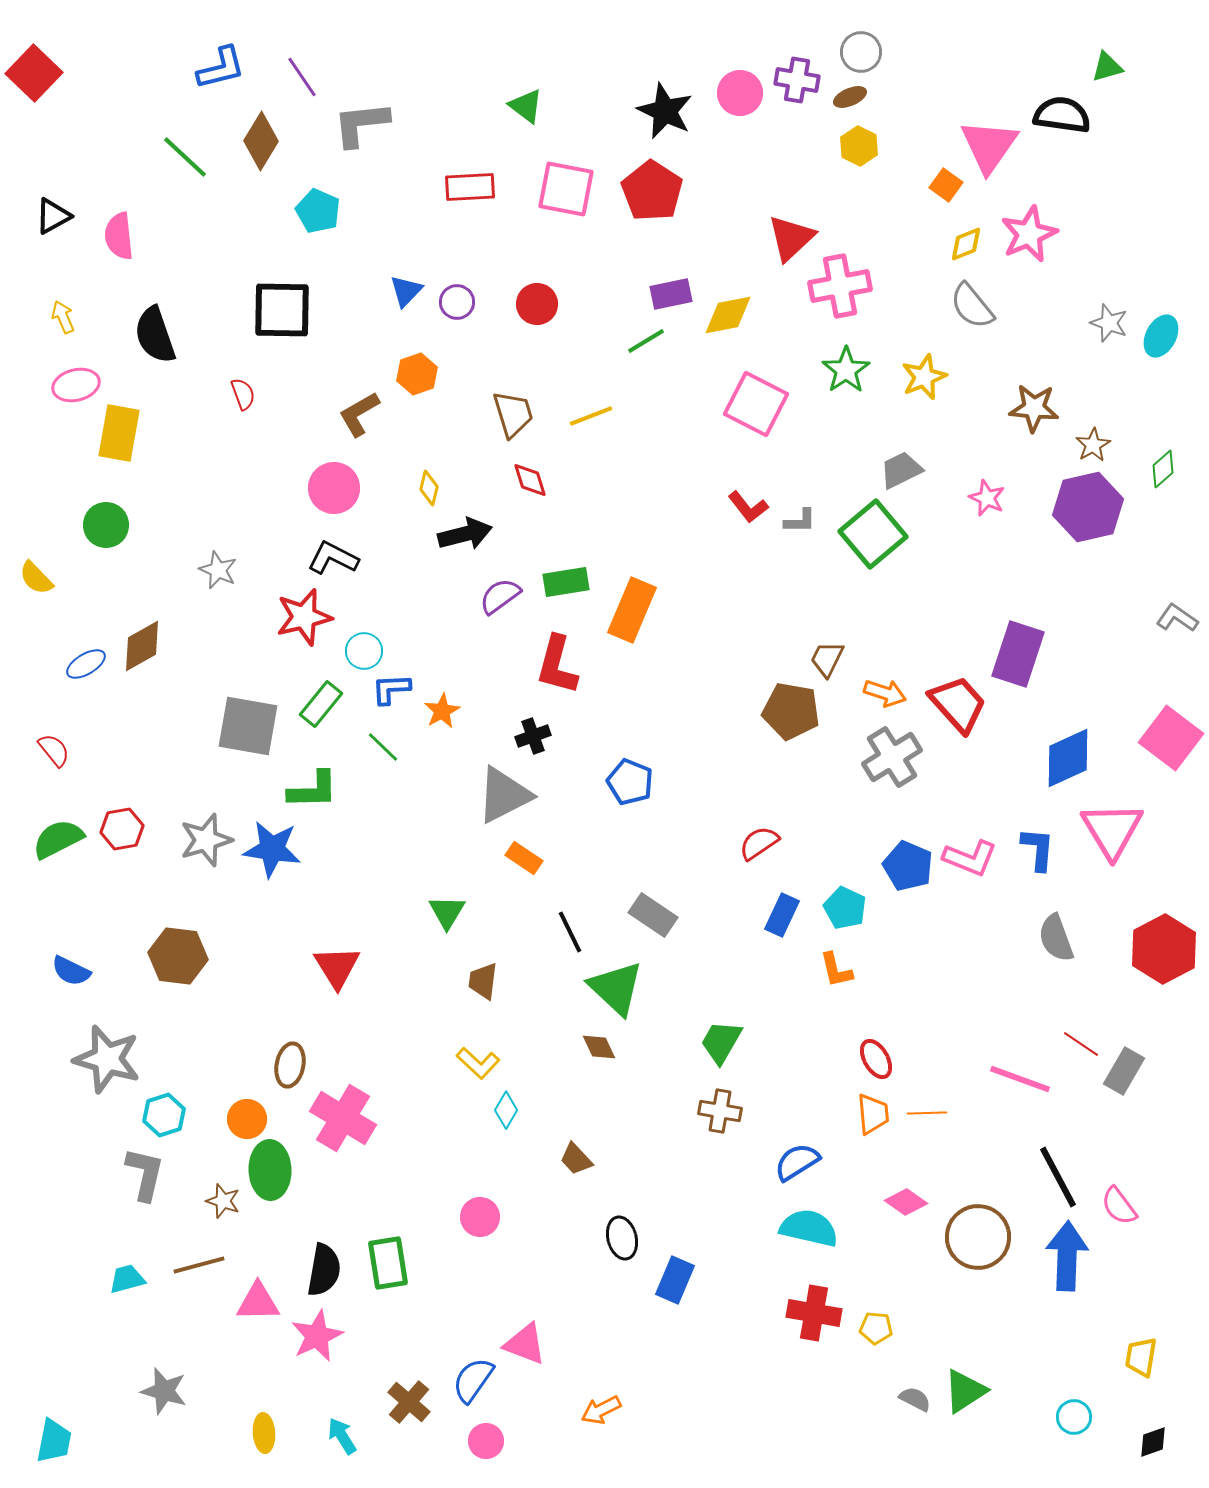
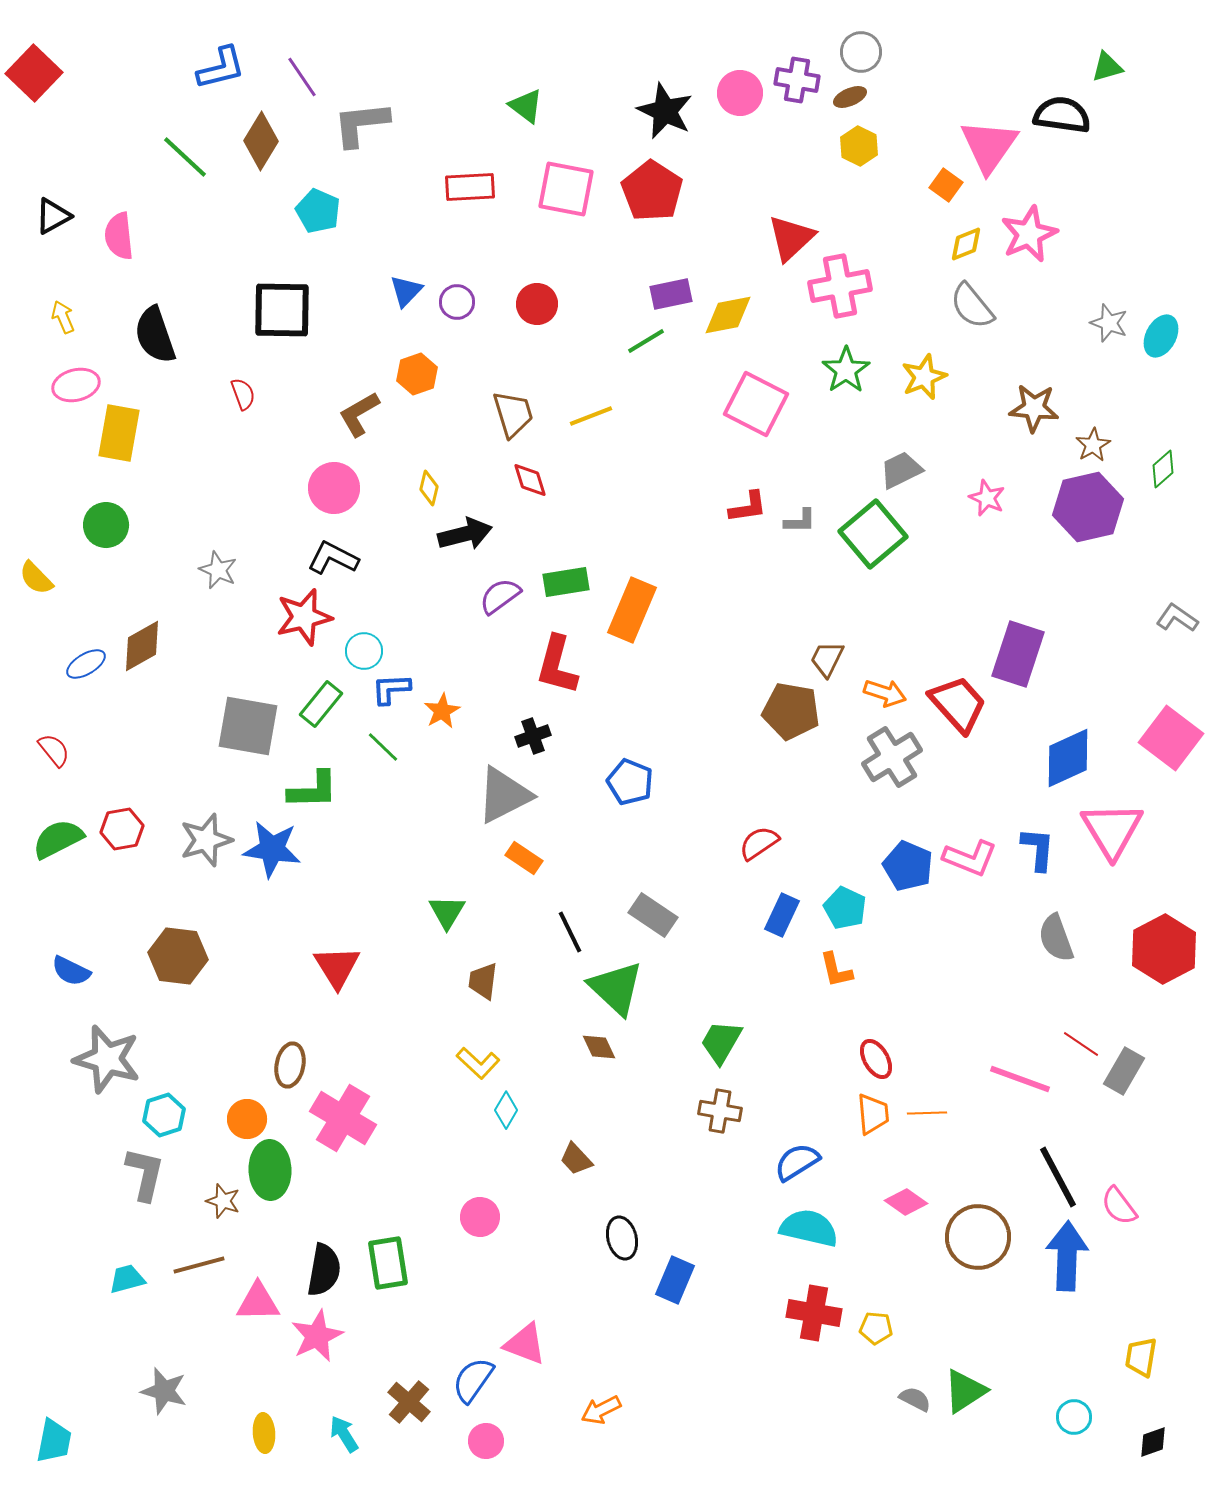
red L-shape at (748, 507): rotated 60 degrees counterclockwise
cyan arrow at (342, 1436): moved 2 px right, 2 px up
